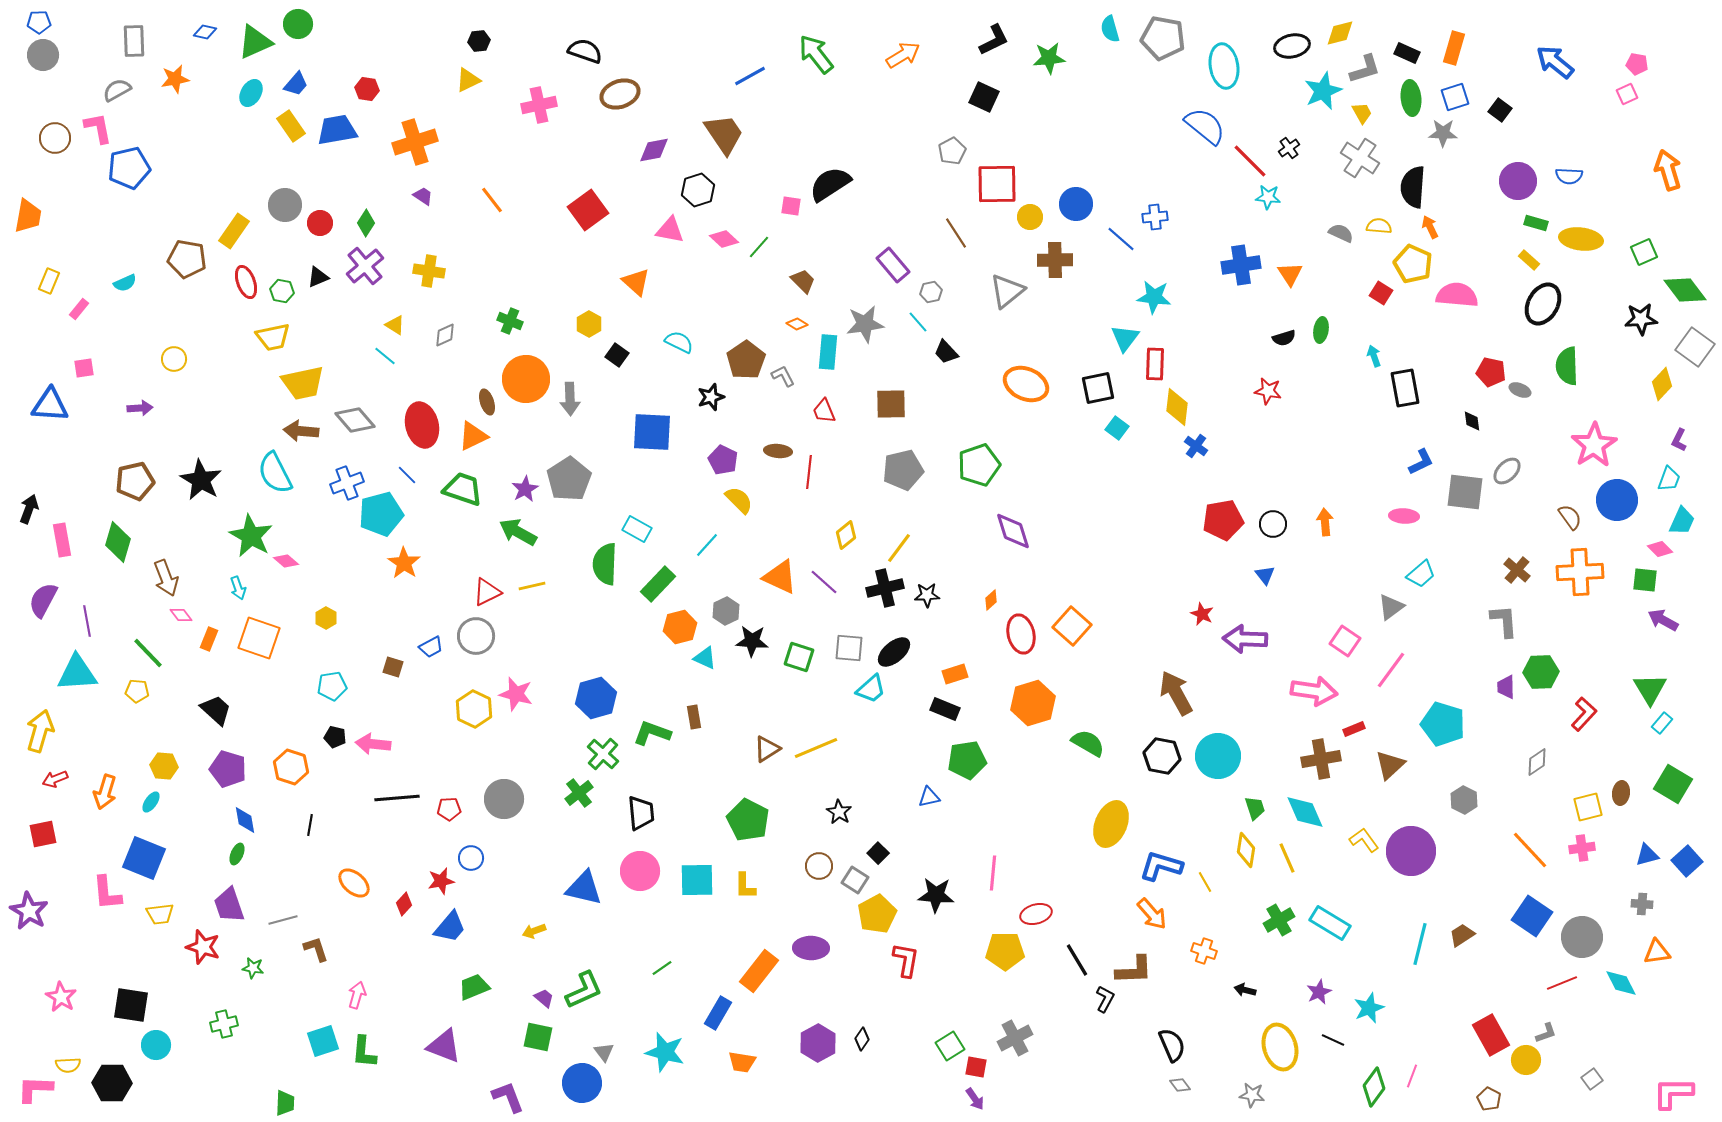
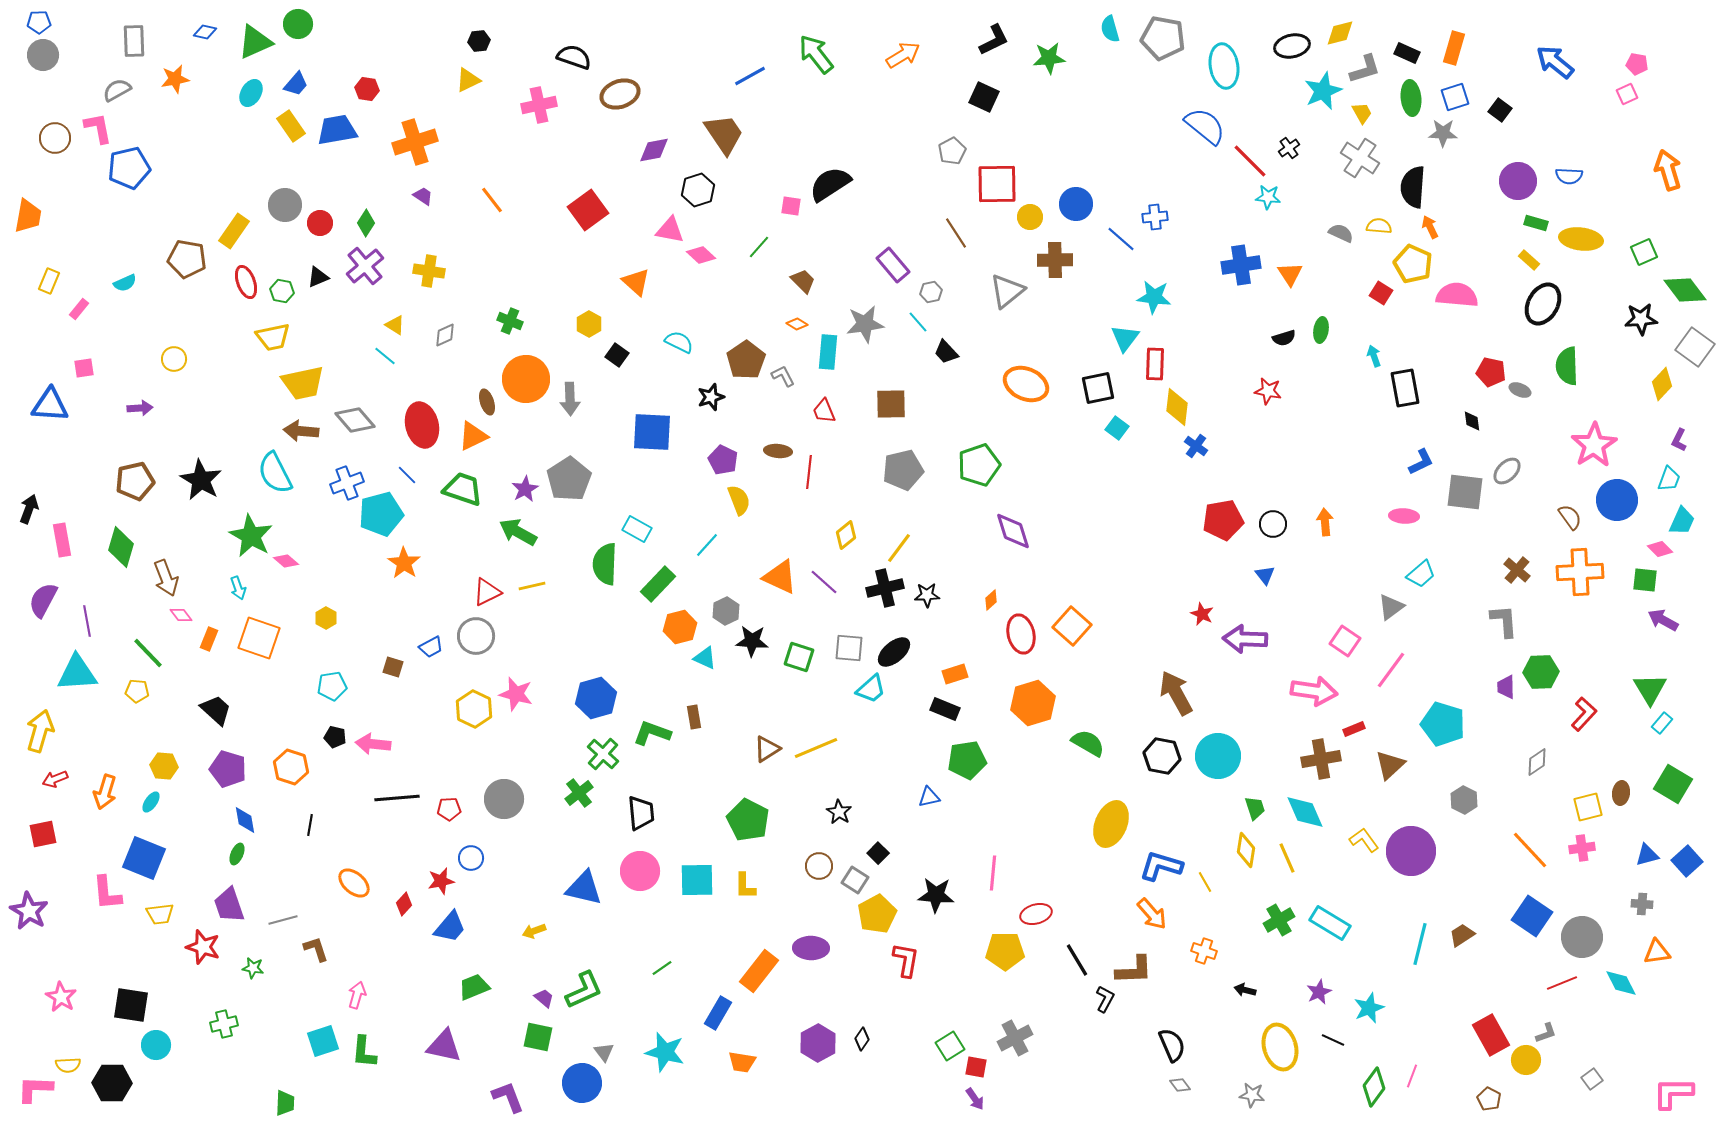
black semicircle at (585, 51): moved 11 px left, 6 px down
pink diamond at (724, 239): moved 23 px left, 16 px down
yellow semicircle at (739, 500): rotated 24 degrees clockwise
green diamond at (118, 542): moved 3 px right, 5 px down
purple triangle at (444, 1046): rotated 9 degrees counterclockwise
